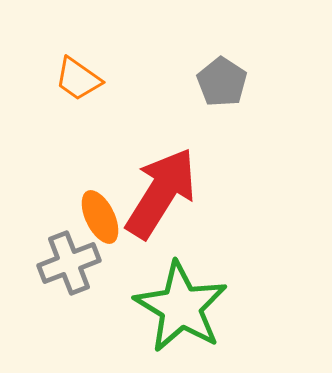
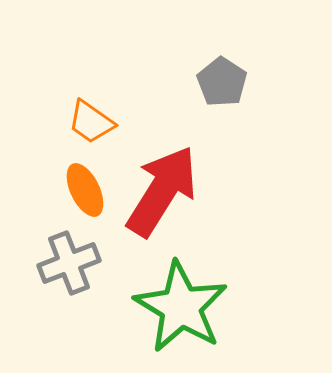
orange trapezoid: moved 13 px right, 43 px down
red arrow: moved 1 px right, 2 px up
orange ellipse: moved 15 px left, 27 px up
